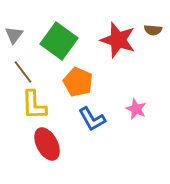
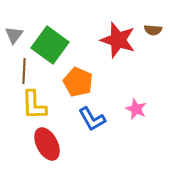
green square: moved 9 px left, 4 px down
brown line: moved 1 px right, 1 px up; rotated 40 degrees clockwise
